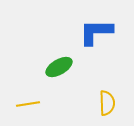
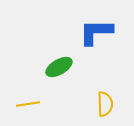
yellow semicircle: moved 2 px left, 1 px down
